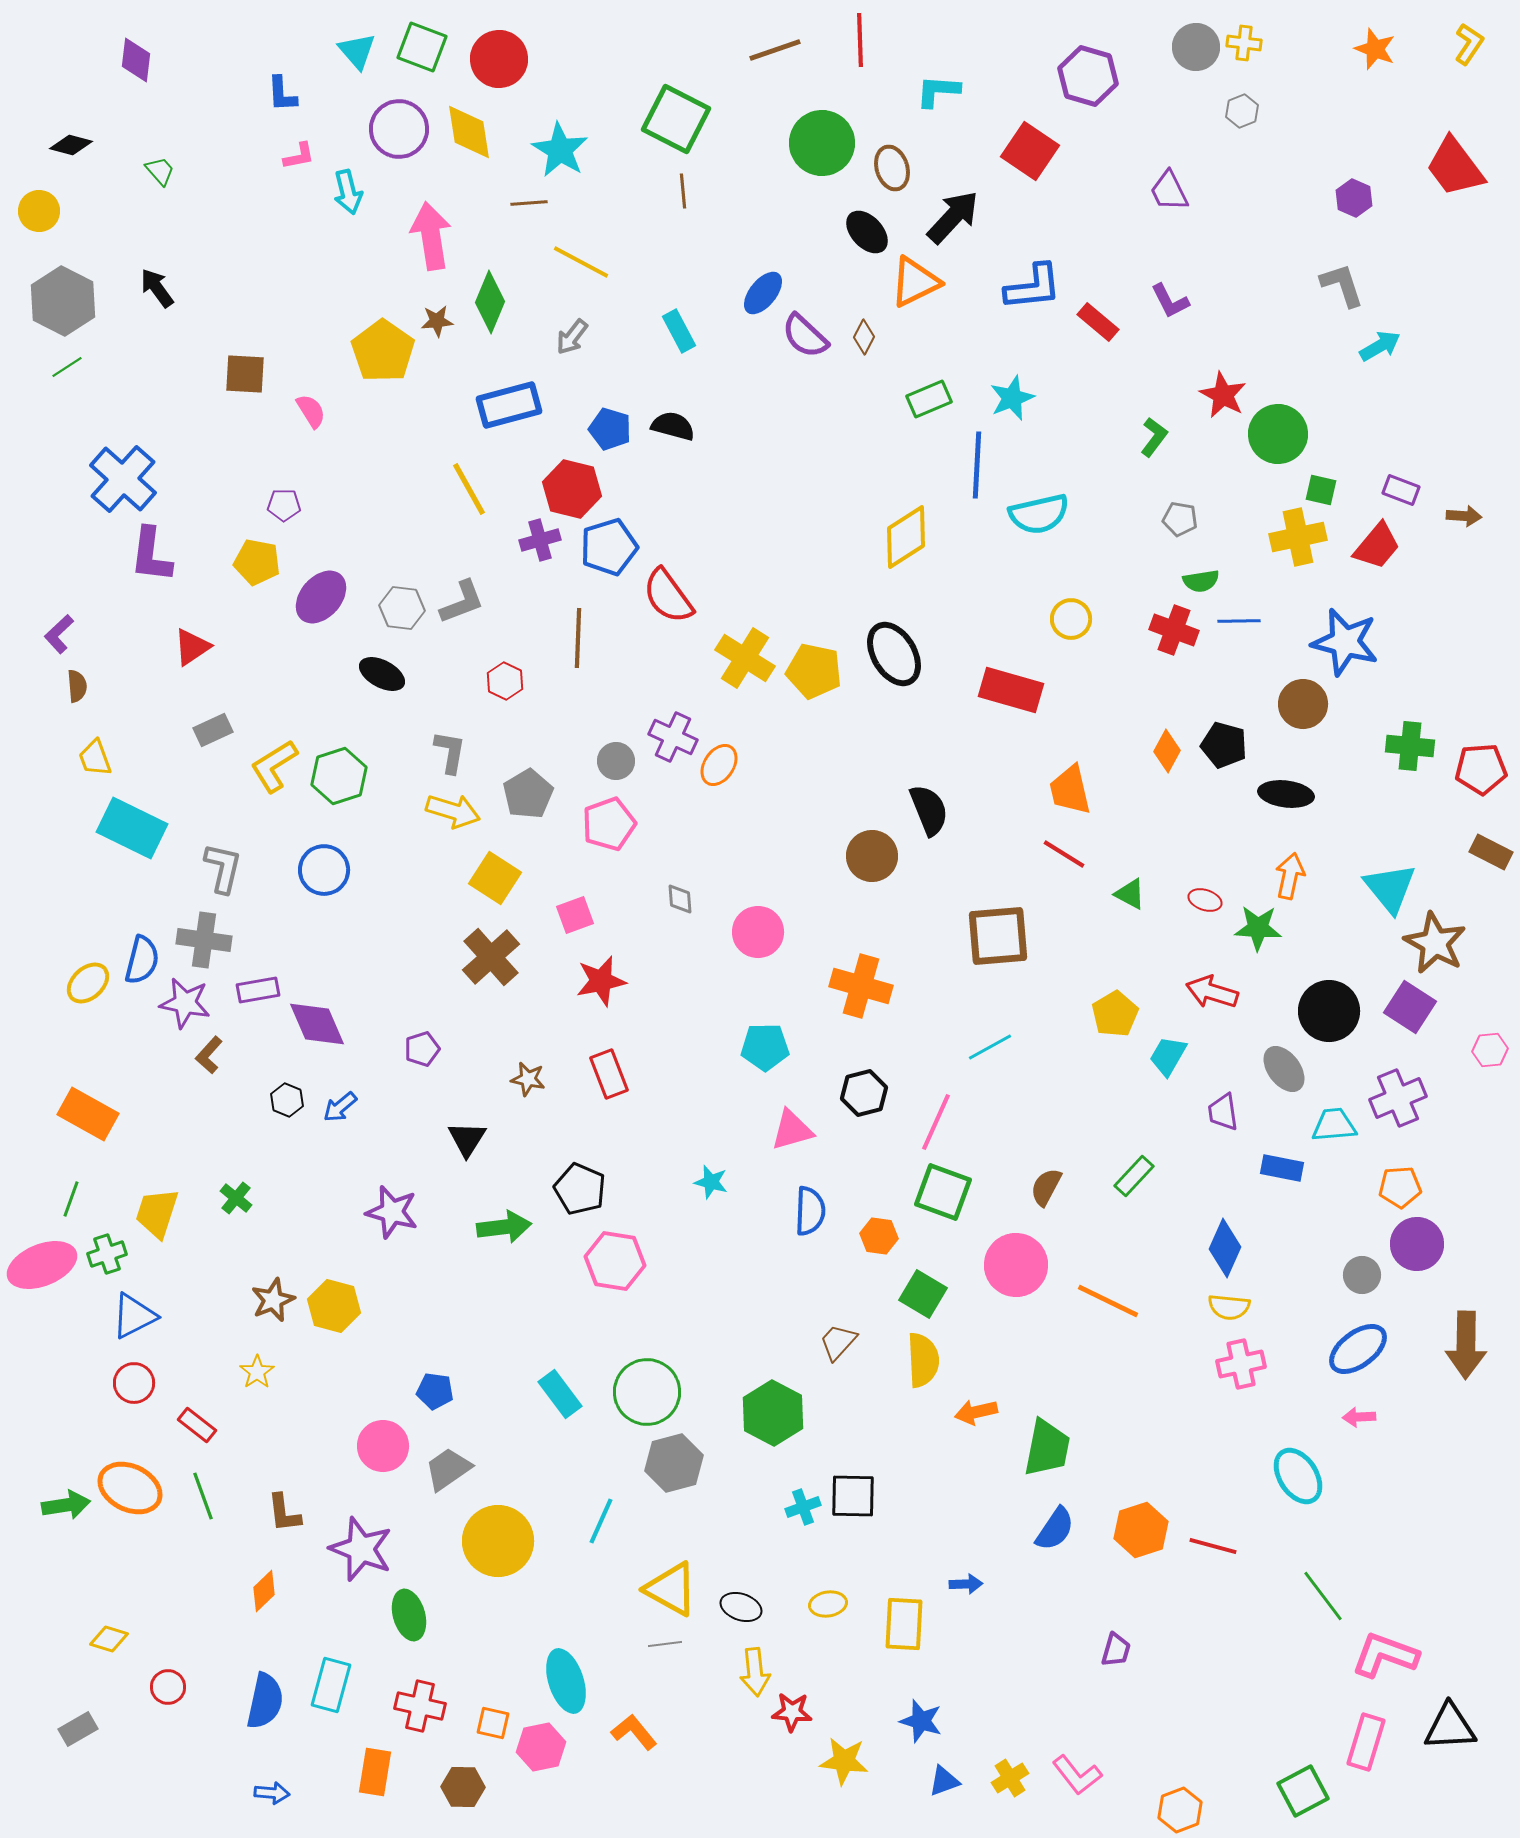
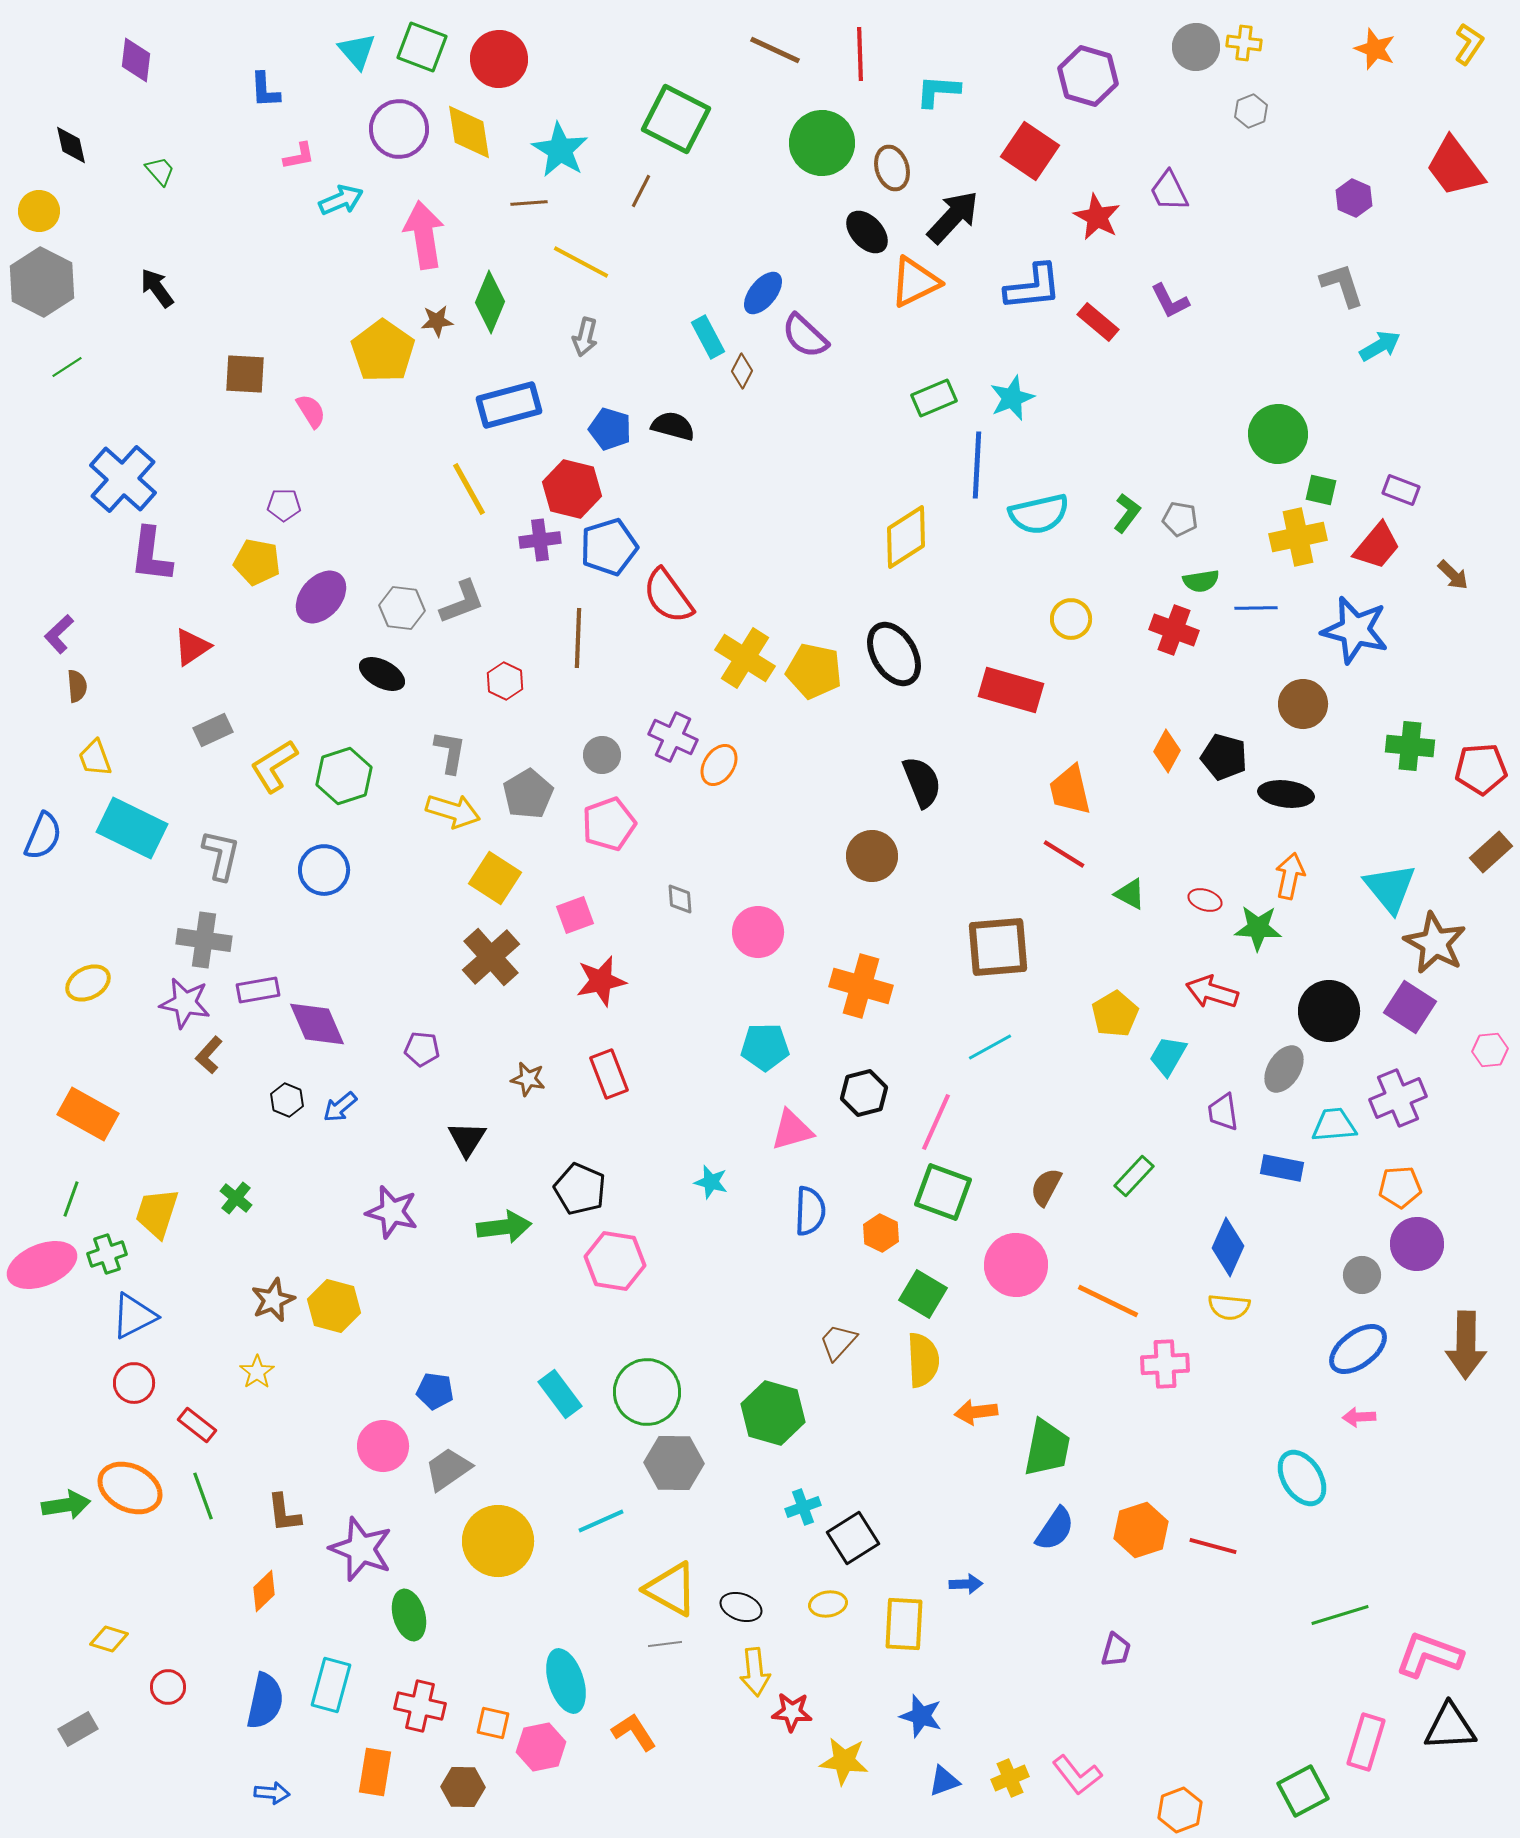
red line at (860, 40): moved 14 px down
brown line at (775, 50): rotated 44 degrees clockwise
blue L-shape at (282, 94): moved 17 px left, 4 px up
gray hexagon at (1242, 111): moved 9 px right
black diamond at (71, 145): rotated 63 degrees clockwise
brown line at (683, 191): moved 42 px left; rotated 32 degrees clockwise
cyan arrow at (348, 192): moved 7 px left, 8 px down; rotated 99 degrees counterclockwise
pink arrow at (431, 236): moved 7 px left, 1 px up
gray hexagon at (63, 301): moved 21 px left, 19 px up
cyan rectangle at (679, 331): moved 29 px right, 6 px down
gray arrow at (572, 337): moved 13 px right; rotated 24 degrees counterclockwise
brown diamond at (864, 337): moved 122 px left, 34 px down
red star at (1223, 395): moved 126 px left, 178 px up
green rectangle at (929, 399): moved 5 px right, 1 px up
green L-shape at (1154, 437): moved 27 px left, 76 px down
brown arrow at (1464, 516): moved 11 px left, 59 px down; rotated 40 degrees clockwise
purple cross at (540, 540): rotated 9 degrees clockwise
blue line at (1239, 621): moved 17 px right, 13 px up
blue star at (1345, 642): moved 10 px right, 12 px up
black pentagon at (1224, 745): moved 12 px down
gray circle at (616, 761): moved 14 px left, 6 px up
green hexagon at (339, 776): moved 5 px right
black semicircle at (929, 810): moved 7 px left, 28 px up
brown rectangle at (1491, 852): rotated 69 degrees counterclockwise
gray L-shape at (223, 868): moved 2 px left, 13 px up
brown square at (998, 936): moved 11 px down
blue semicircle at (142, 960): moved 99 px left, 124 px up; rotated 9 degrees clockwise
yellow ellipse at (88, 983): rotated 15 degrees clockwise
purple pentagon at (422, 1049): rotated 24 degrees clockwise
gray ellipse at (1284, 1069): rotated 69 degrees clockwise
orange hexagon at (879, 1236): moved 2 px right, 3 px up; rotated 18 degrees clockwise
blue diamond at (1225, 1248): moved 3 px right, 1 px up
pink cross at (1241, 1364): moved 76 px left; rotated 9 degrees clockwise
orange arrow at (976, 1412): rotated 6 degrees clockwise
green hexagon at (773, 1413): rotated 12 degrees counterclockwise
gray hexagon at (674, 1463): rotated 16 degrees clockwise
cyan ellipse at (1298, 1476): moved 4 px right, 2 px down
black square at (853, 1496): moved 42 px down; rotated 33 degrees counterclockwise
cyan line at (601, 1521): rotated 42 degrees clockwise
green line at (1323, 1596): moved 17 px right, 19 px down; rotated 70 degrees counterclockwise
pink L-shape at (1385, 1655): moved 44 px right
blue star at (921, 1721): moved 5 px up
orange L-shape at (634, 1732): rotated 6 degrees clockwise
yellow cross at (1010, 1778): rotated 9 degrees clockwise
